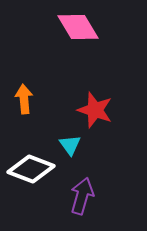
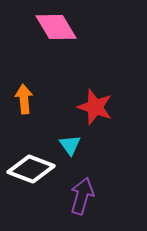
pink diamond: moved 22 px left
red star: moved 3 px up
